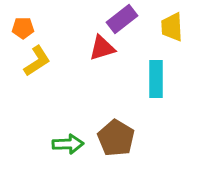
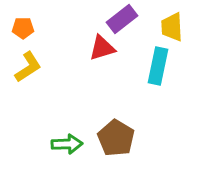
yellow L-shape: moved 9 px left, 6 px down
cyan rectangle: moved 2 px right, 13 px up; rotated 12 degrees clockwise
green arrow: moved 1 px left
